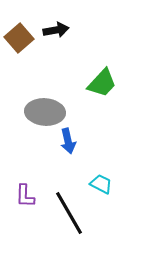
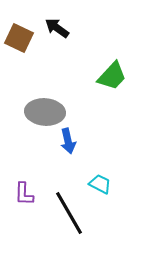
black arrow: moved 1 px right, 2 px up; rotated 135 degrees counterclockwise
brown square: rotated 24 degrees counterclockwise
green trapezoid: moved 10 px right, 7 px up
cyan trapezoid: moved 1 px left
purple L-shape: moved 1 px left, 2 px up
